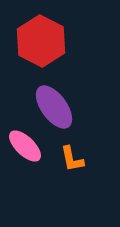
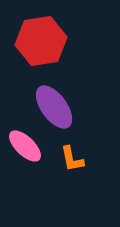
red hexagon: rotated 24 degrees clockwise
